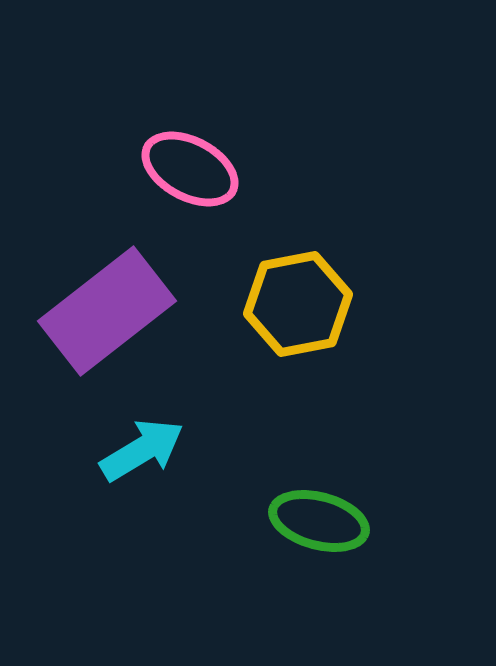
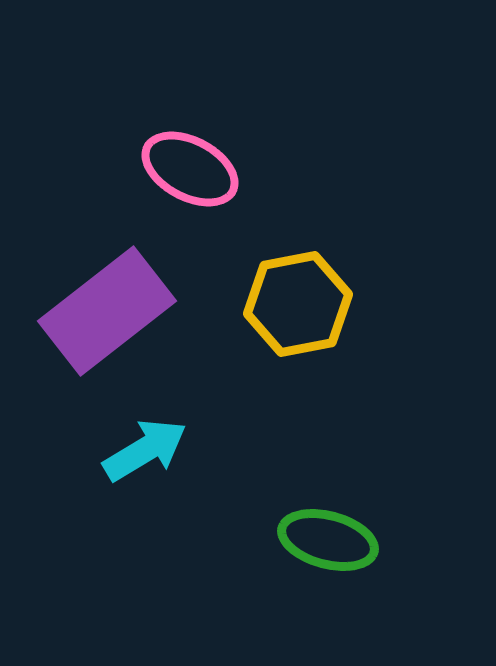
cyan arrow: moved 3 px right
green ellipse: moved 9 px right, 19 px down
